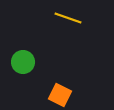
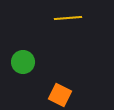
yellow line: rotated 24 degrees counterclockwise
